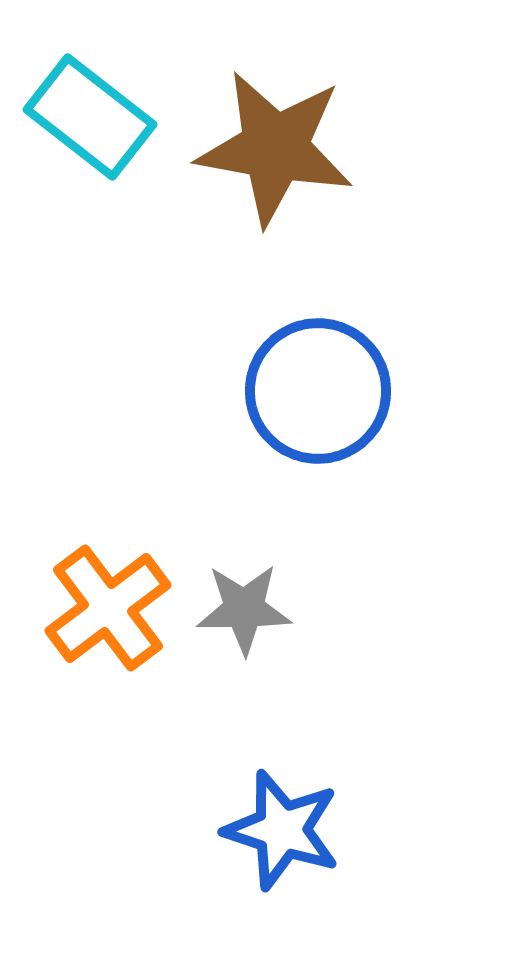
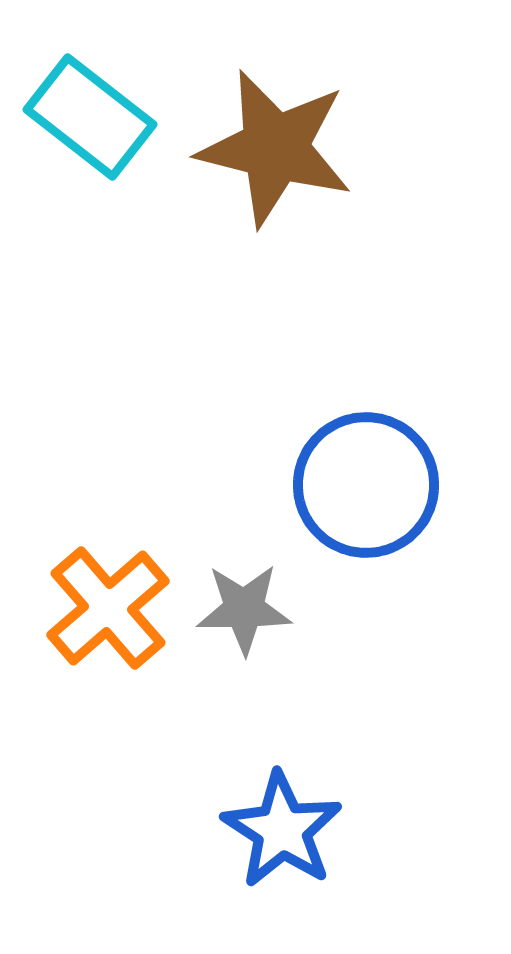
brown star: rotated 4 degrees clockwise
blue circle: moved 48 px right, 94 px down
orange cross: rotated 4 degrees counterclockwise
blue star: rotated 15 degrees clockwise
